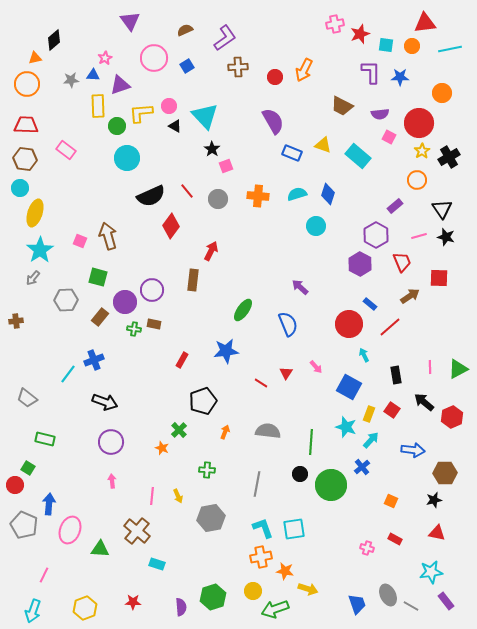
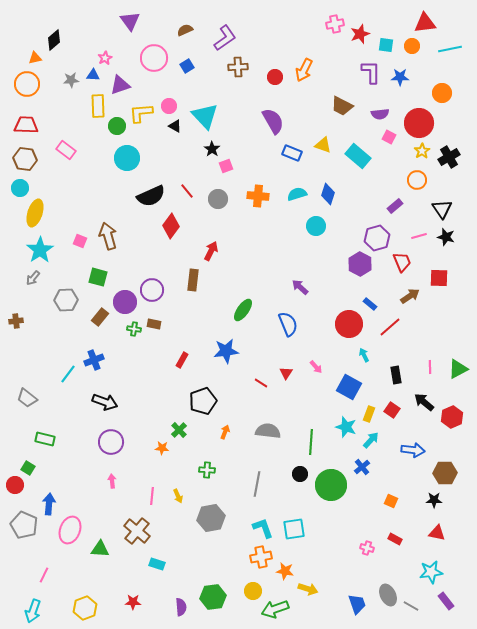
purple hexagon at (376, 235): moved 1 px right, 3 px down; rotated 15 degrees clockwise
orange star at (162, 448): rotated 16 degrees counterclockwise
black star at (434, 500): rotated 14 degrees clockwise
green hexagon at (213, 597): rotated 10 degrees clockwise
